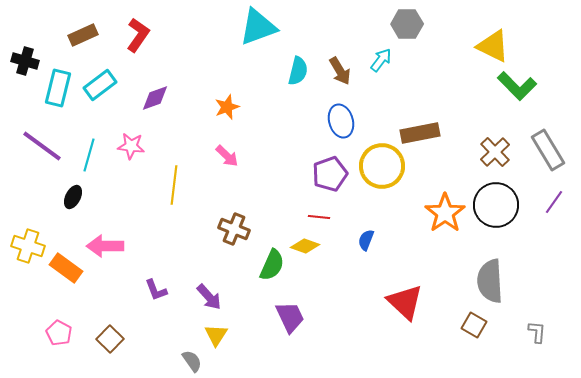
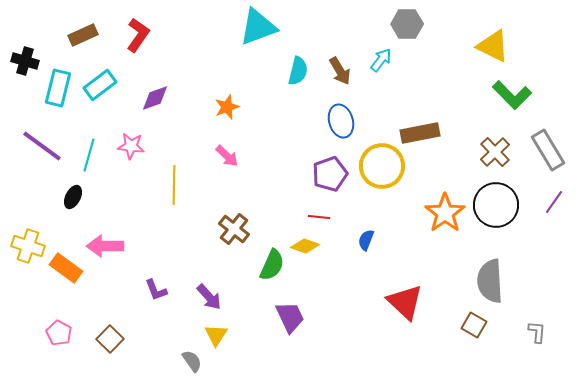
green L-shape at (517, 86): moved 5 px left, 9 px down
yellow line at (174, 185): rotated 6 degrees counterclockwise
brown cross at (234, 229): rotated 16 degrees clockwise
